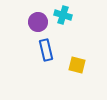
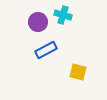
blue rectangle: rotated 75 degrees clockwise
yellow square: moved 1 px right, 7 px down
